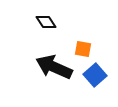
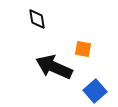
black diamond: moved 9 px left, 3 px up; rotated 25 degrees clockwise
blue square: moved 16 px down
